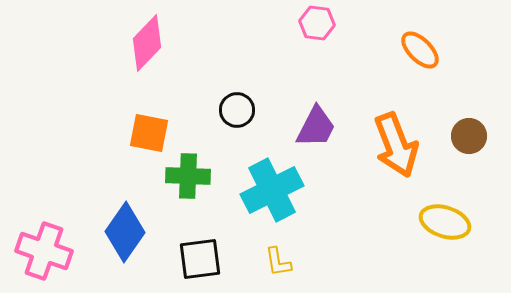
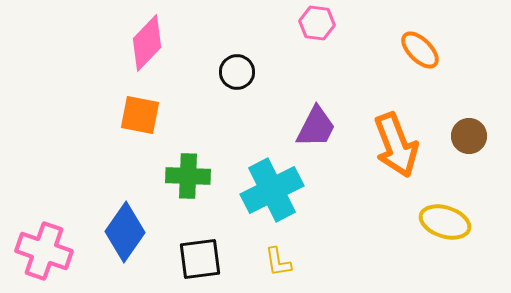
black circle: moved 38 px up
orange square: moved 9 px left, 18 px up
